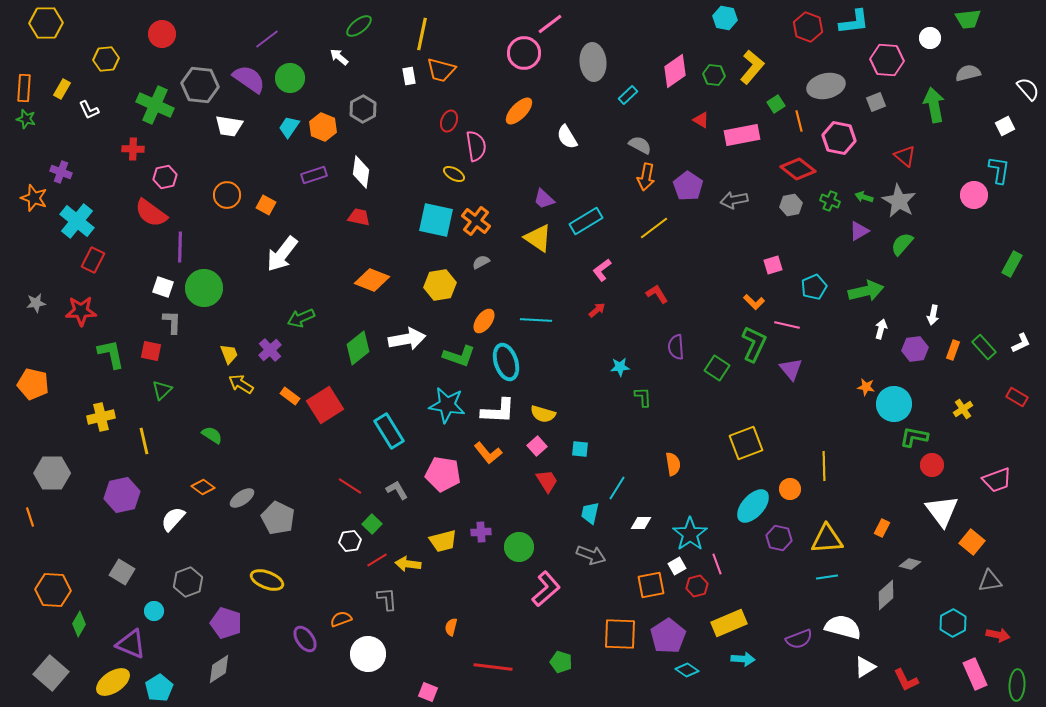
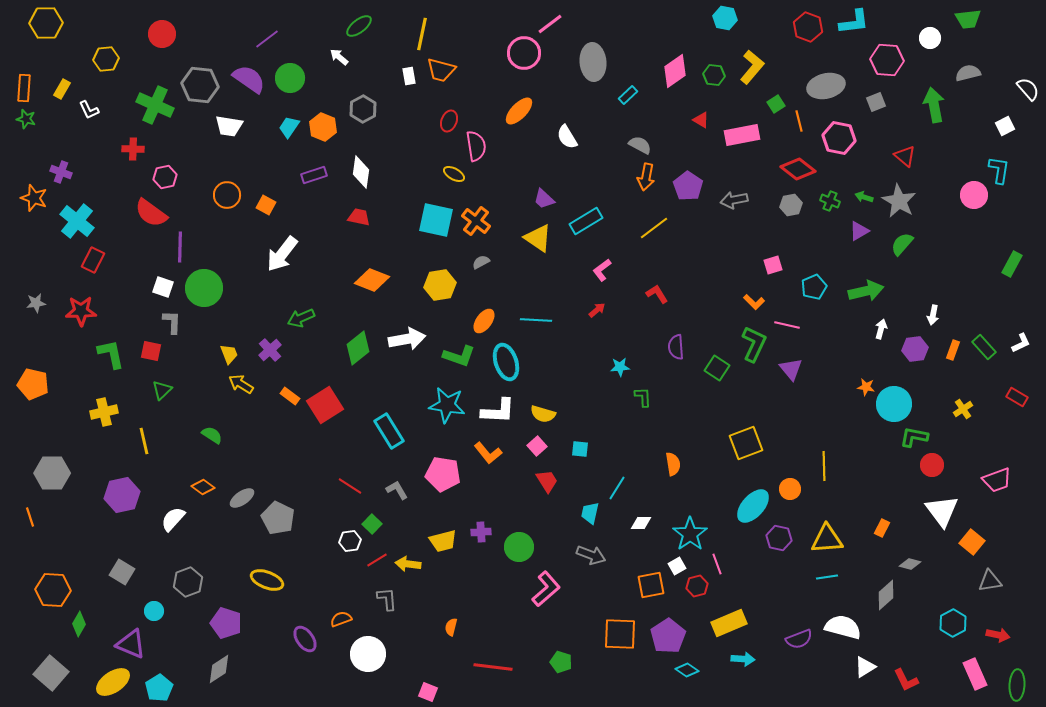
yellow cross at (101, 417): moved 3 px right, 5 px up
